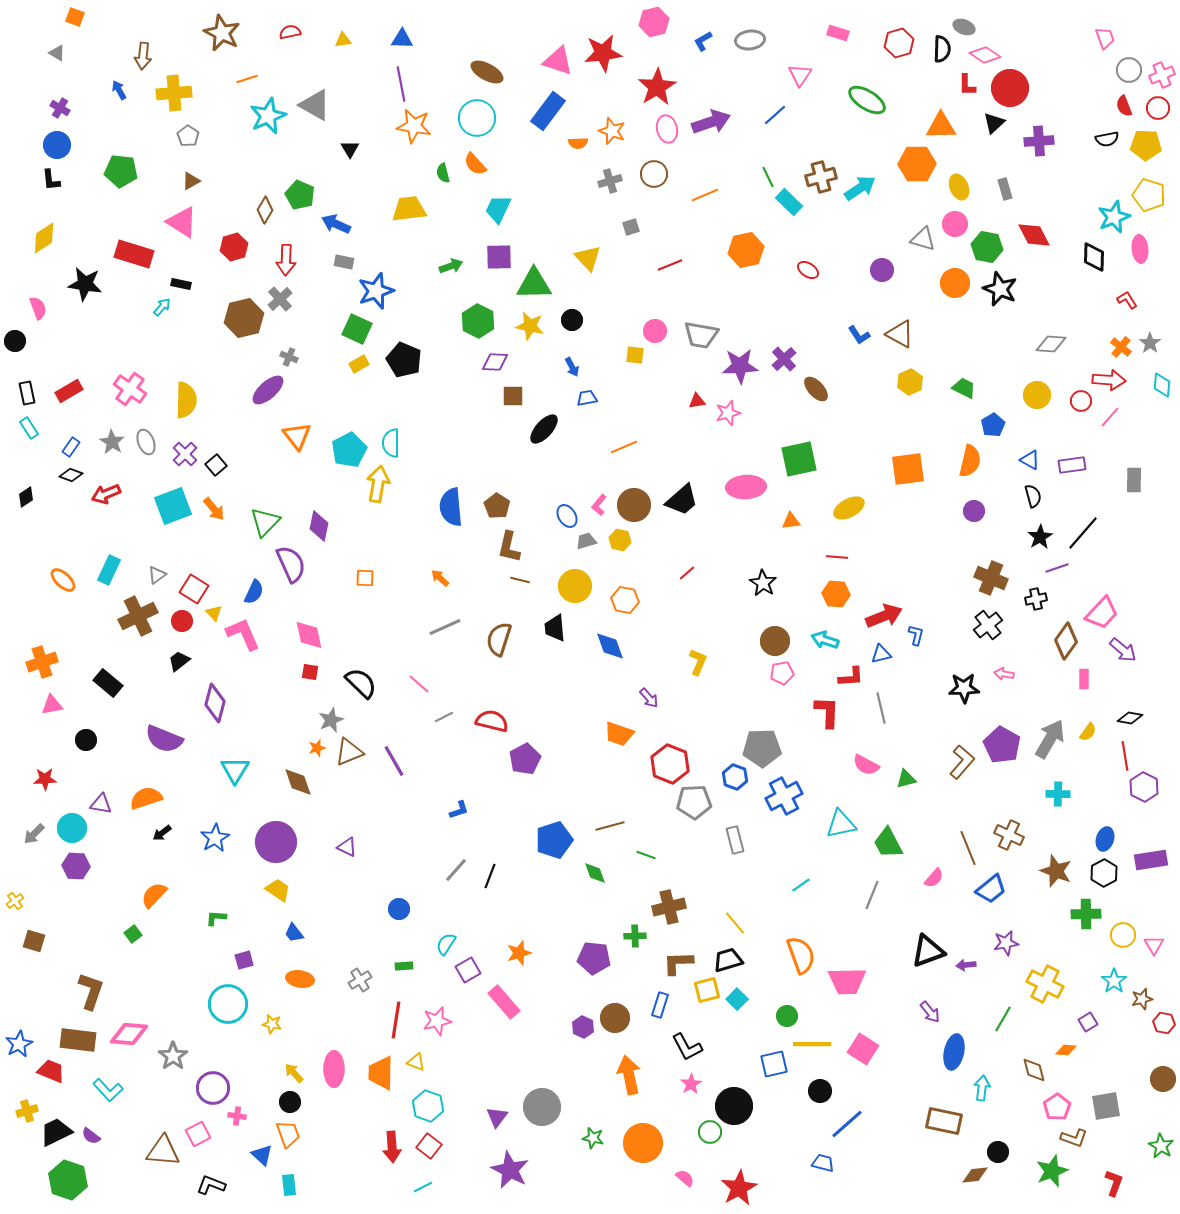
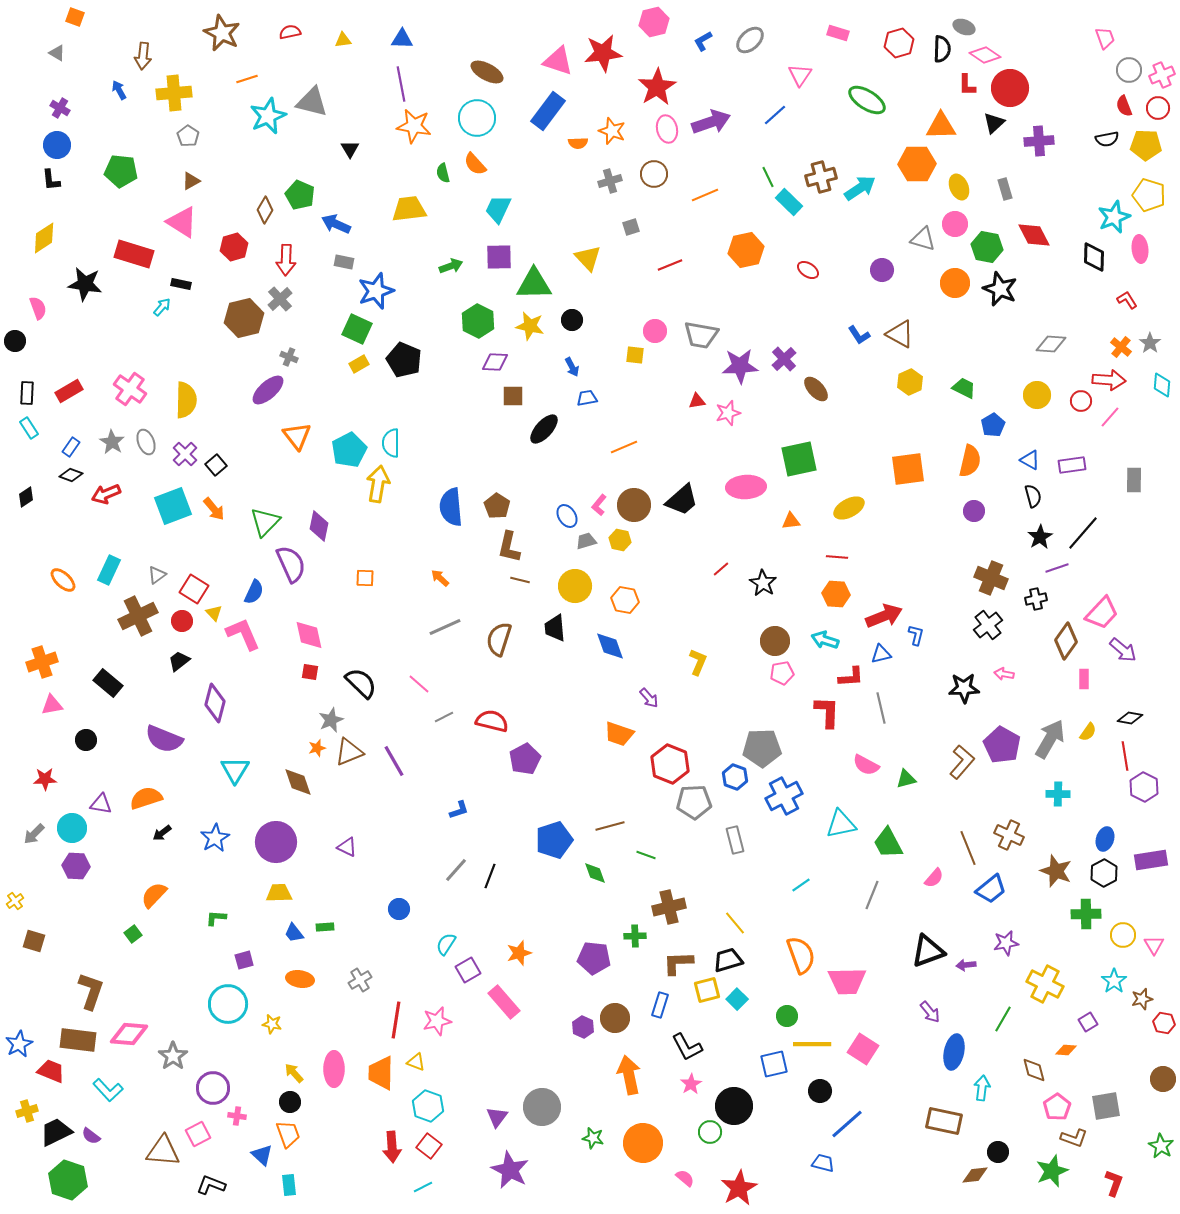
gray ellipse at (750, 40): rotated 36 degrees counterclockwise
gray triangle at (315, 105): moved 3 px left, 3 px up; rotated 16 degrees counterclockwise
black rectangle at (27, 393): rotated 15 degrees clockwise
red line at (687, 573): moved 34 px right, 4 px up
yellow trapezoid at (278, 890): moved 1 px right, 3 px down; rotated 36 degrees counterclockwise
green rectangle at (404, 966): moved 79 px left, 39 px up
